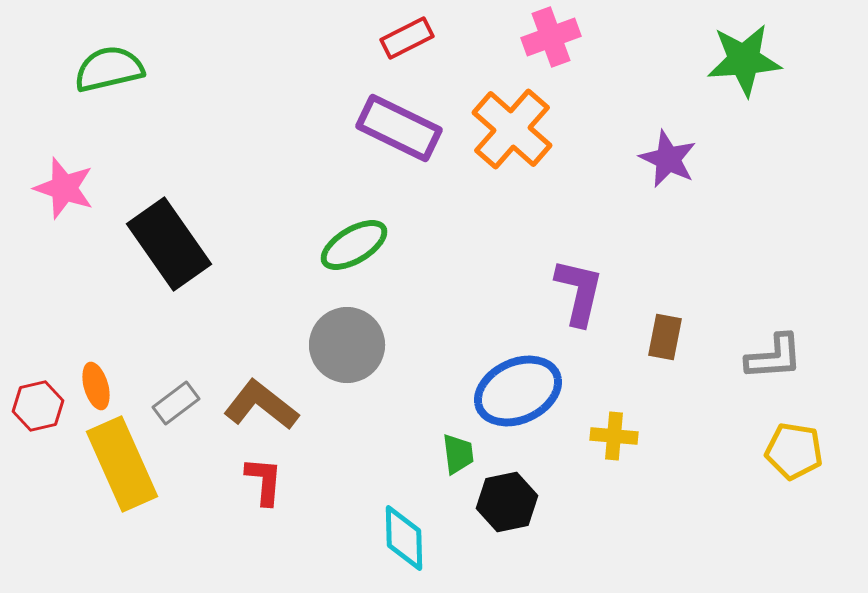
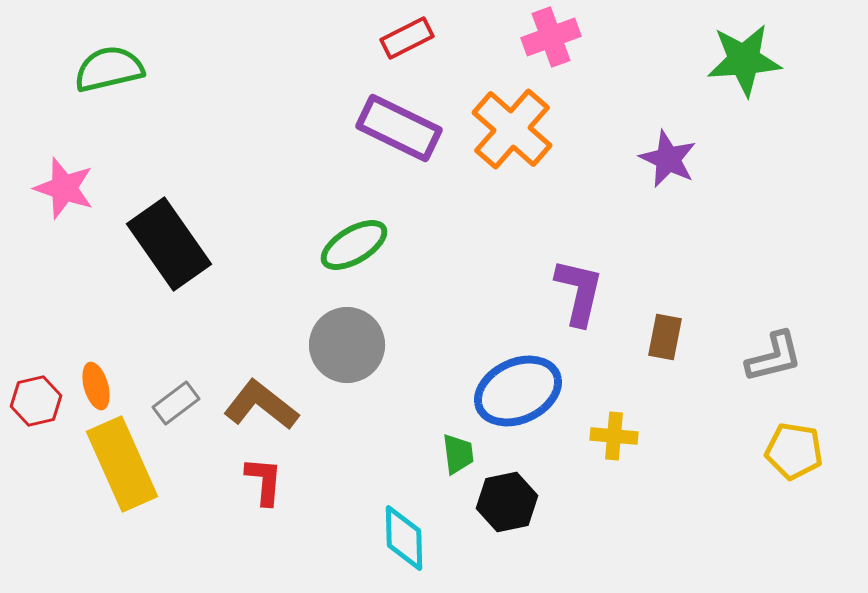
gray L-shape: rotated 10 degrees counterclockwise
red hexagon: moved 2 px left, 5 px up
